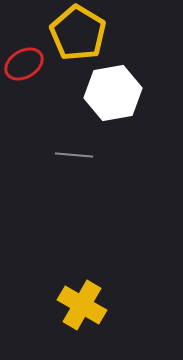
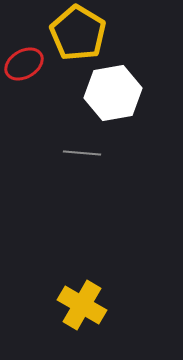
gray line: moved 8 px right, 2 px up
